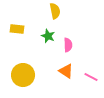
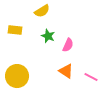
yellow semicircle: moved 13 px left; rotated 70 degrees clockwise
yellow rectangle: moved 2 px left, 1 px down
pink semicircle: rotated 24 degrees clockwise
yellow circle: moved 6 px left, 1 px down
